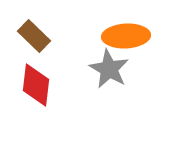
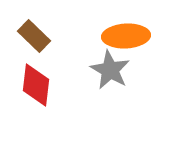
gray star: moved 1 px right, 1 px down
